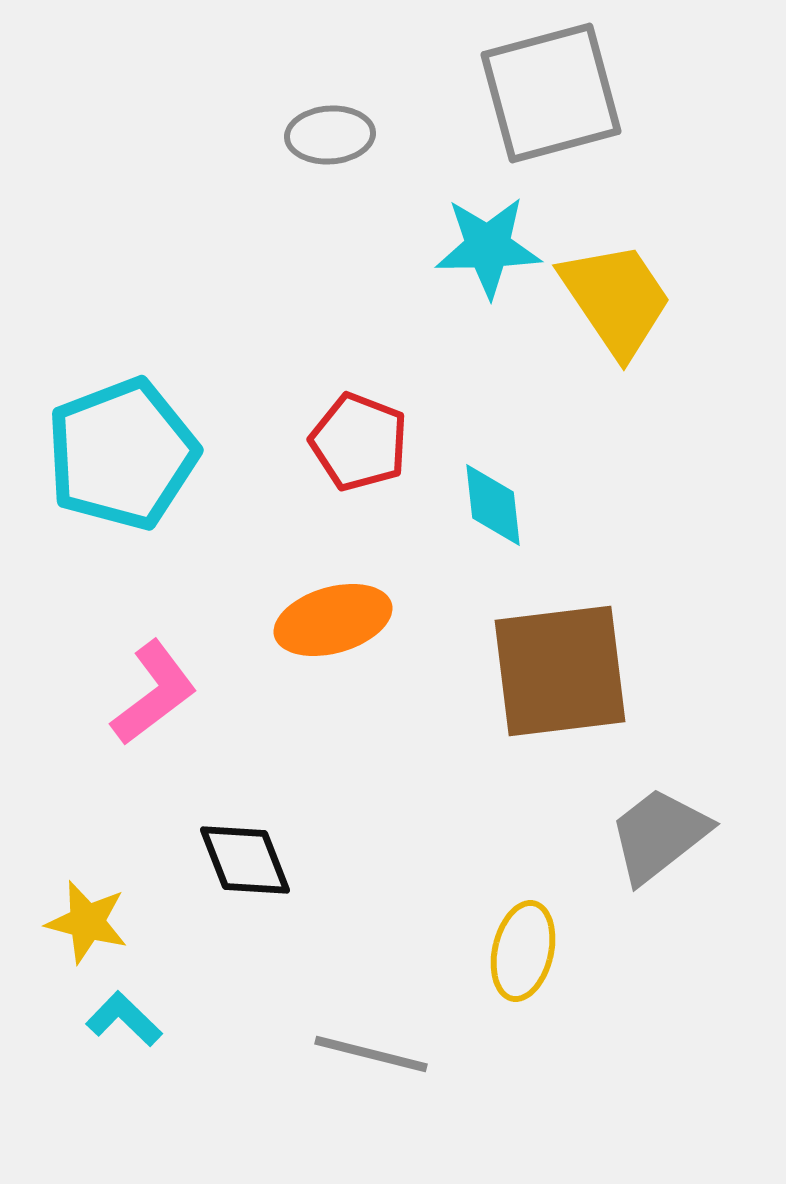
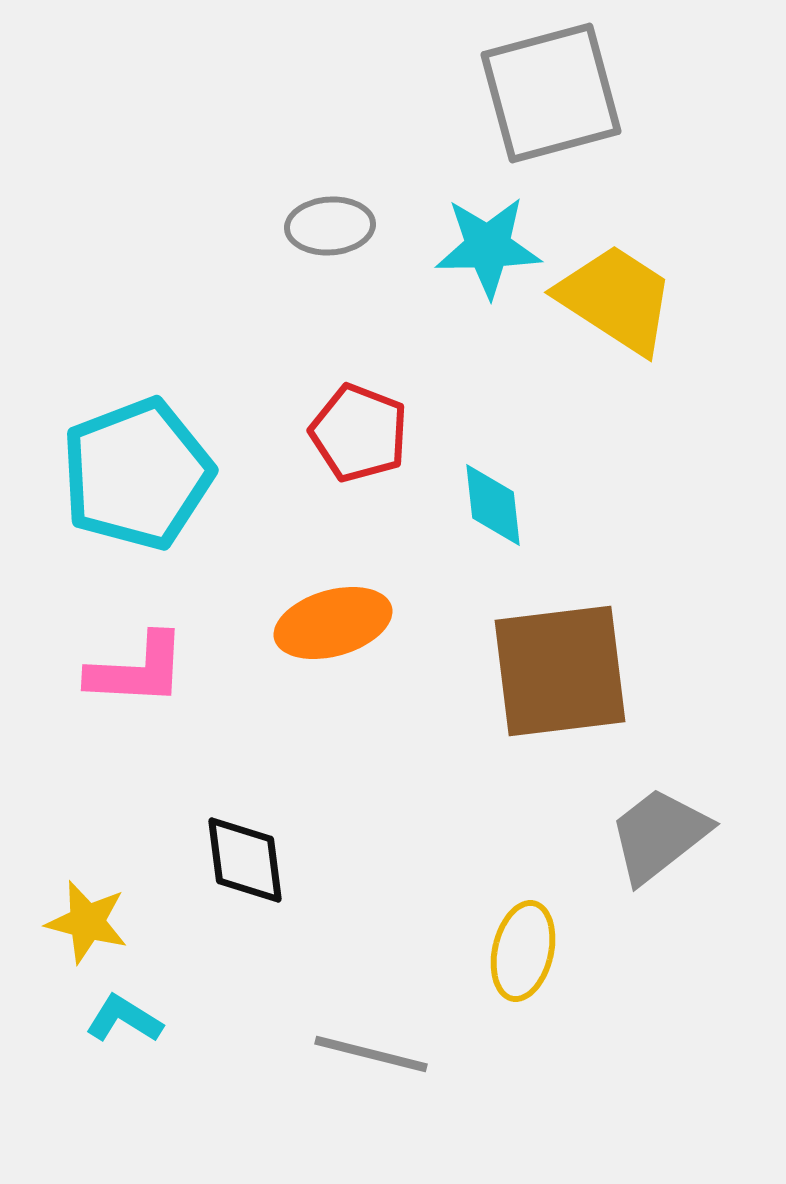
gray ellipse: moved 91 px down
yellow trapezoid: rotated 23 degrees counterclockwise
red pentagon: moved 9 px up
cyan pentagon: moved 15 px right, 20 px down
orange ellipse: moved 3 px down
pink L-shape: moved 17 px left, 23 px up; rotated 40 degrees clockwise
black diamond: rotated 14 degrees clockwise
cyan L-shape: rotated 12 degrees counterclockwise
